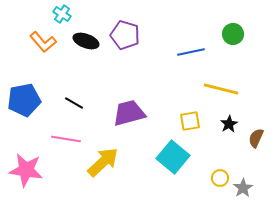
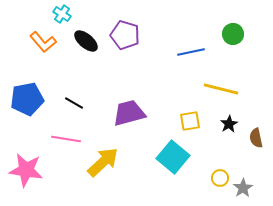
black ellipse: rotated 20 degrees clockwise
blue pentagon: moved 3 px right, 1 px up
brown semicircle: rotated 36 degrees counterclockwise
